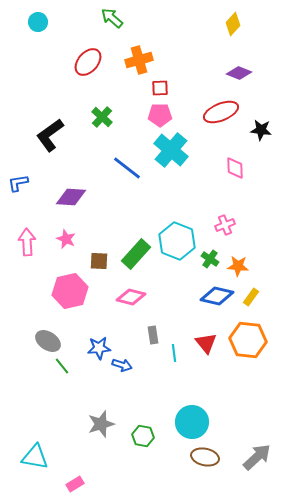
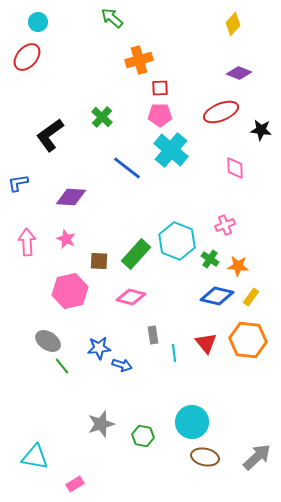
red ellipse at (88, 62): moved 61 px left, 5 px up
